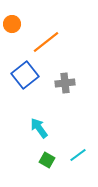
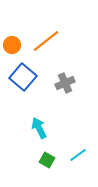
orange circle: moved 21 px down
orange line: moved 1 px up
blue square: moved 2 px left, 2 px down; rotated 12 degrees counterclockwise
gray cross: rotated 18 degrees counterclockwise
cyan arrow: rotated 10 degrees clockwise
